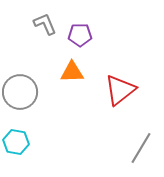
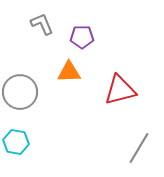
gray L-shape: moved 3 px left
purple pentagon: moved 2 px right, 2 px down
orange triangle: moved 3 px left
red triangle: rotated 24 degrees clockwise
gray line: moved 2 px left
